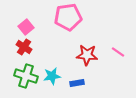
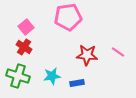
green cross: moved 8 px left
